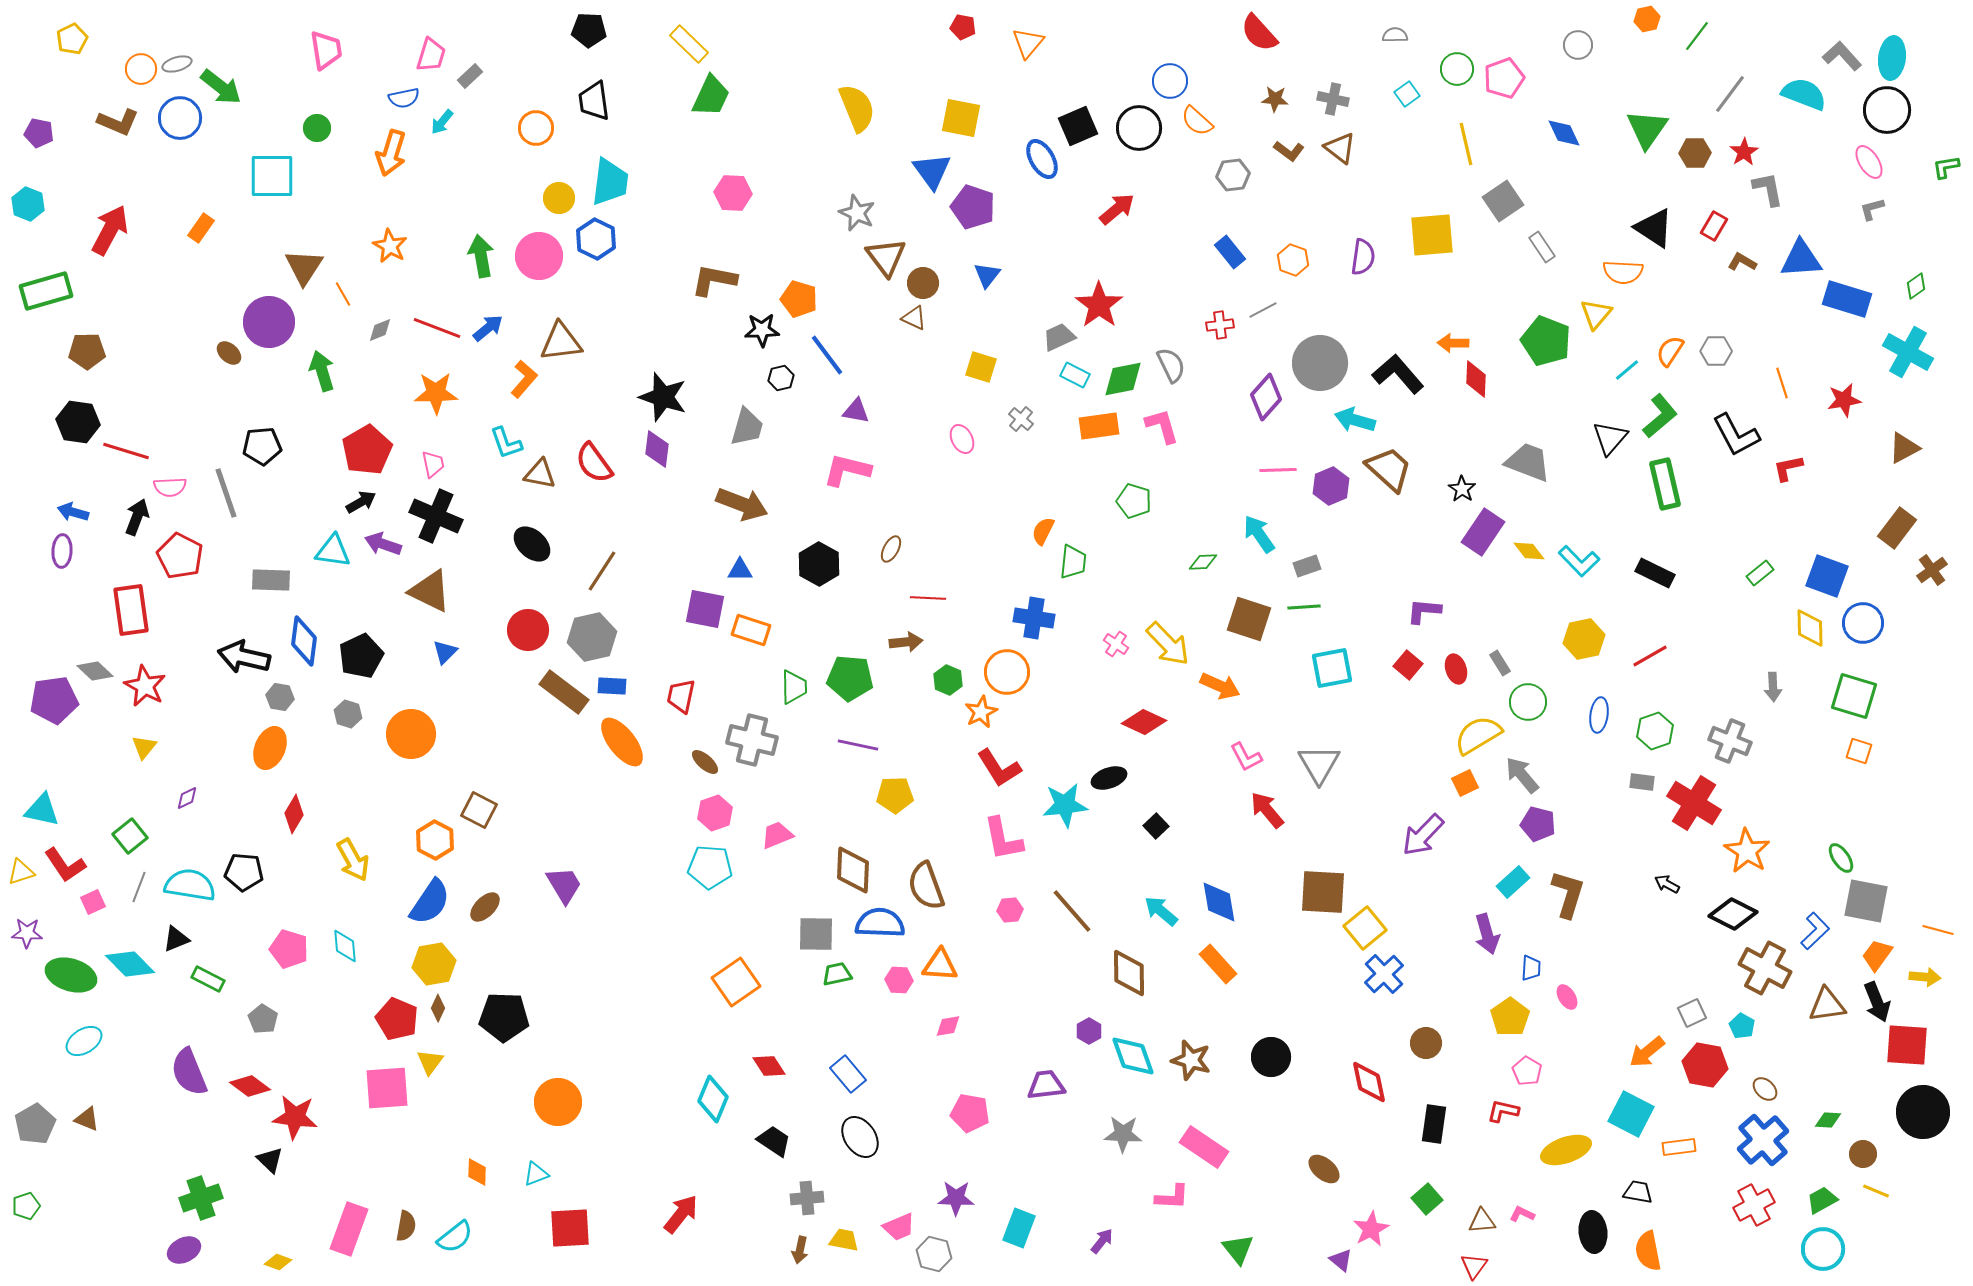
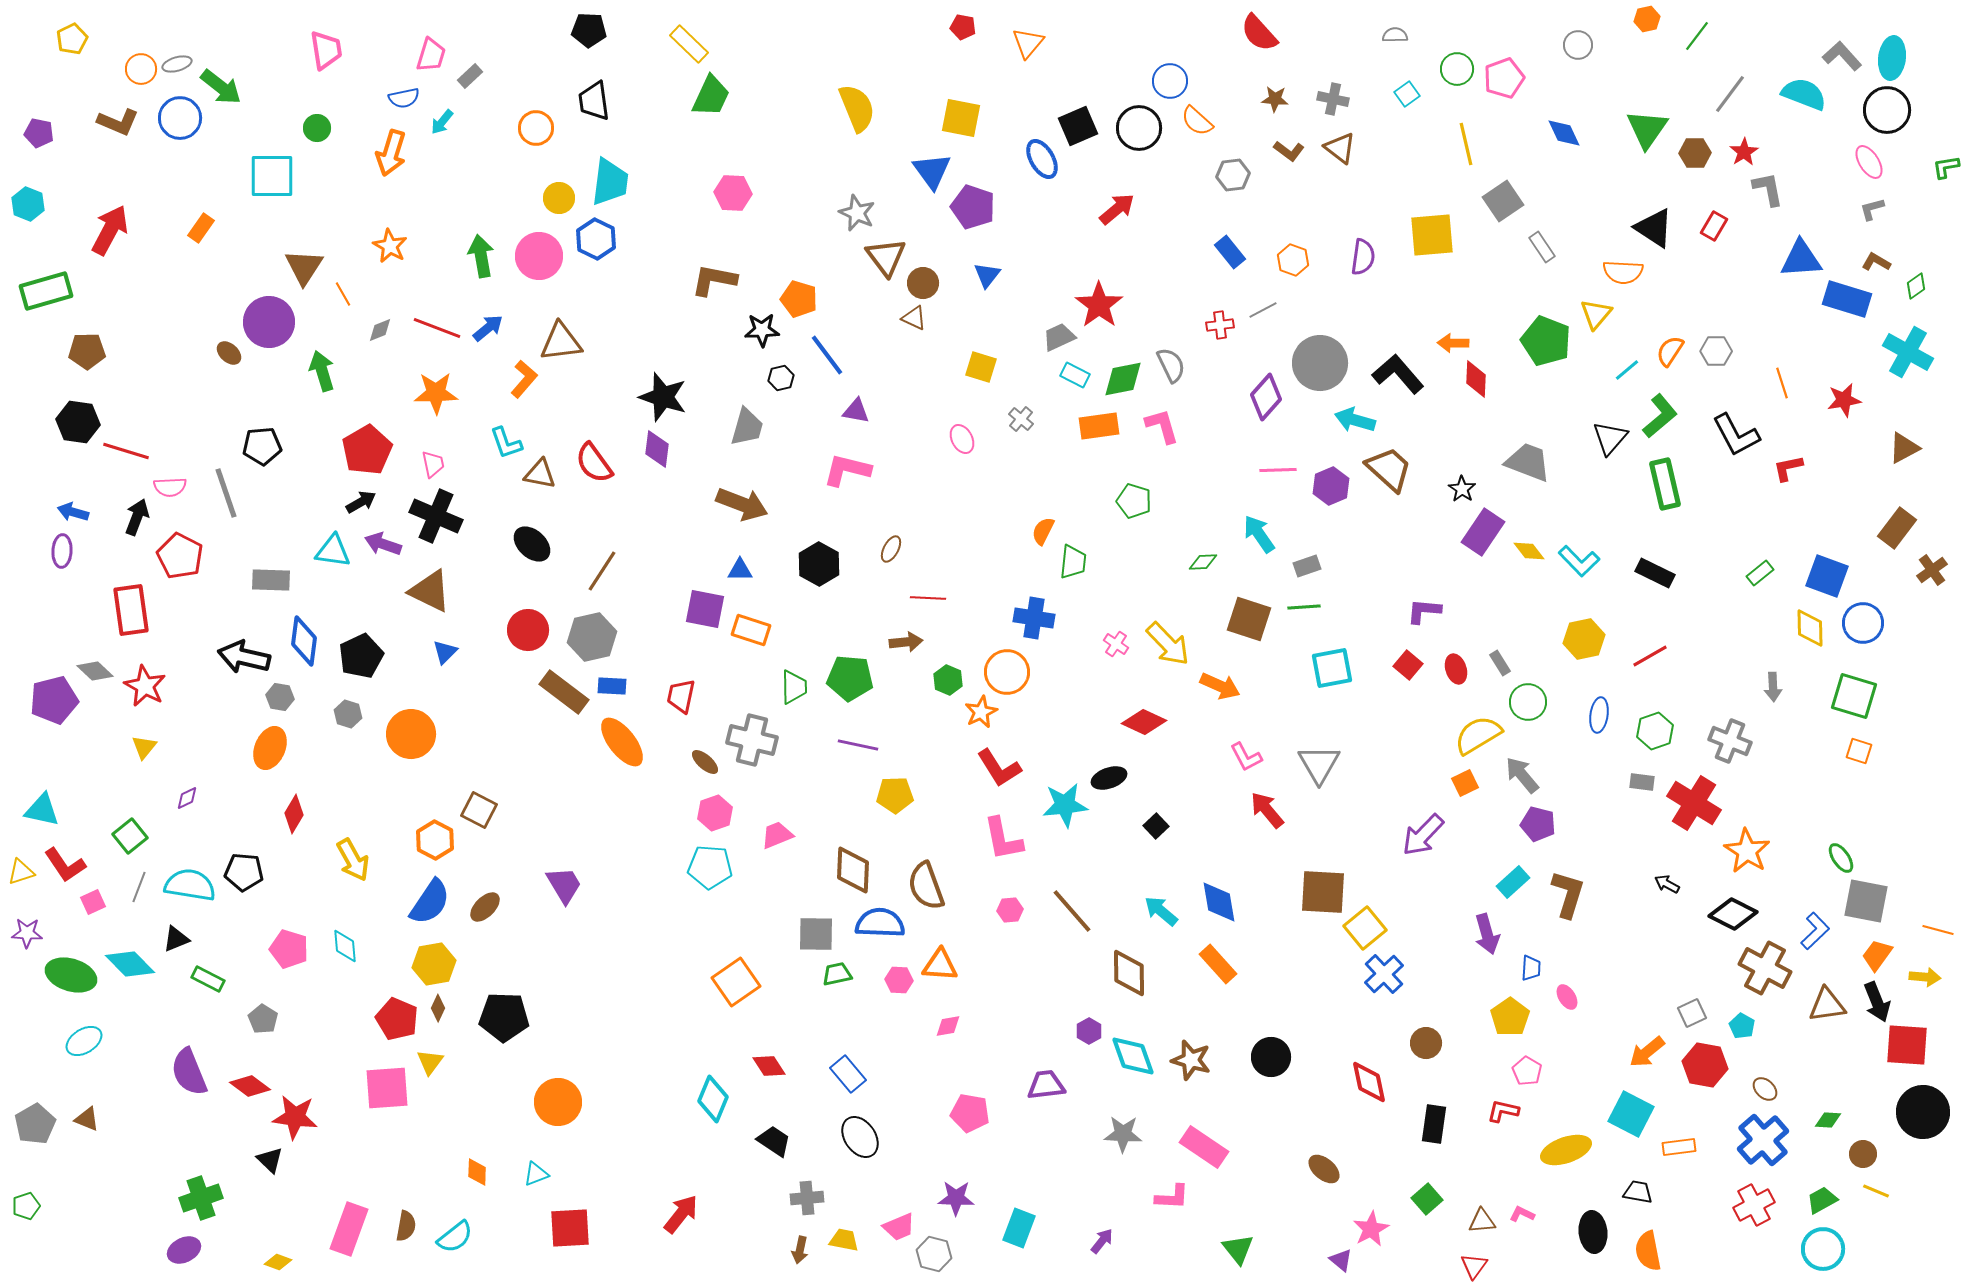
brown L-shape at (1742, 262): moved 134 px right
purple pentagon at (54, 700): rotated 6 degrees counterclockwise
